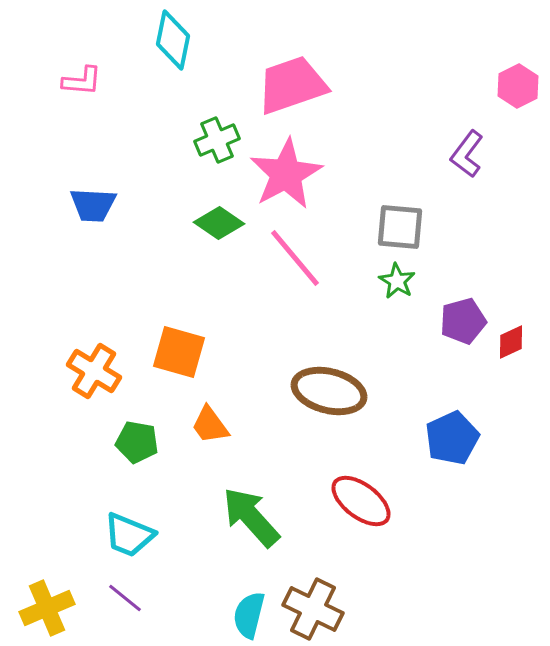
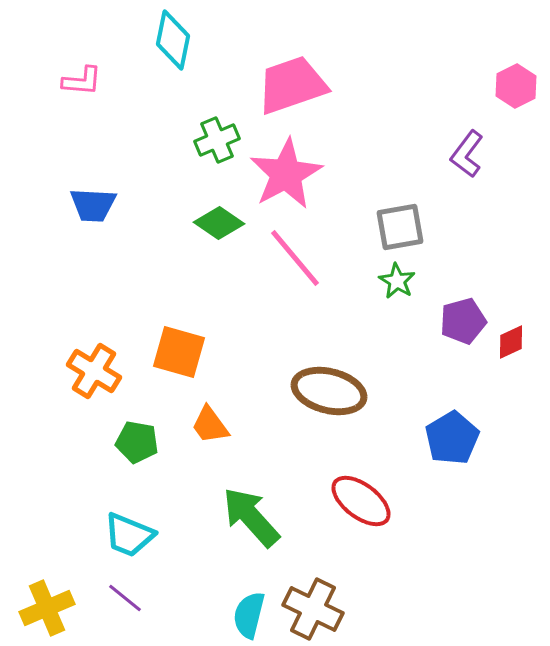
pink hexagon: moved 2 px left
gray square: rotated 15 degrees counterclockwise
blue pentagon: rotated 6 degrees counterclockwise
